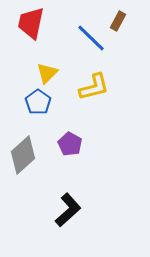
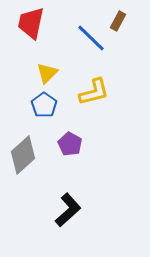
yellow L-shape: moved 5 px down
blue pentagon: moved 6 px right, 3 px down
